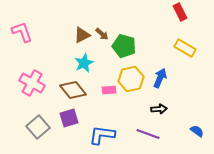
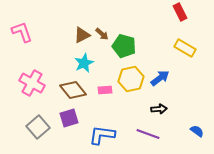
blue arrow: rotated 30 degrees clockwise
pink rectangle: moved 4 px left
